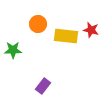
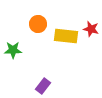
red star: moved 1 px up
